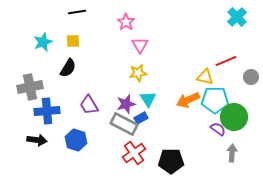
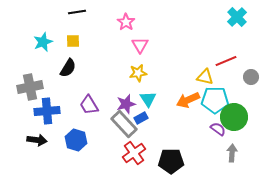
gray rectangle: rotated 20 degrees clockwise
